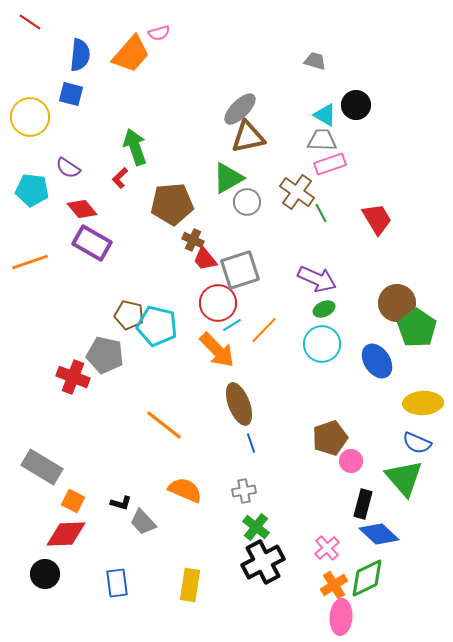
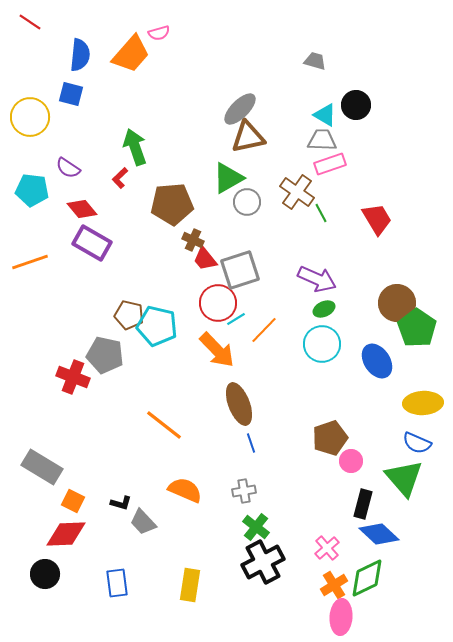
cyan line at (232, 325): moved 4 px right, 6 px up
